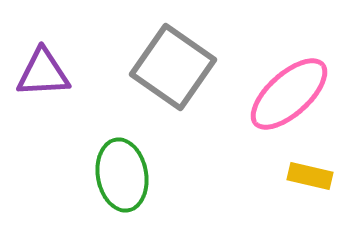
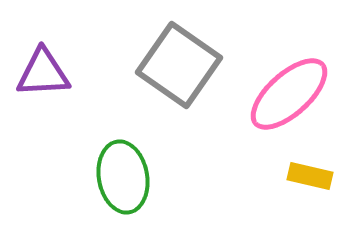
gray square: moved 6 px right, 2 px up
green ellipse: moved 1 px right, 2 px down
